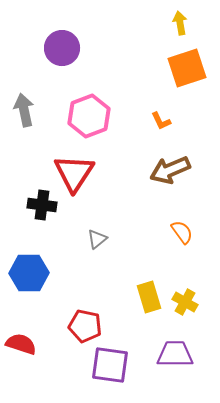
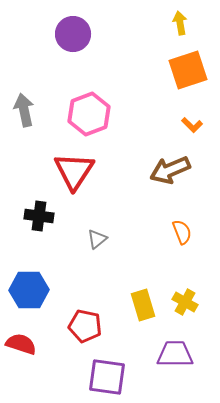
purple circle: moved 11 px right, 14 px up
orange square: moved 1 px right, 2 px down
pink hexagon: moved 2 px up
orange L-shape: moved 31 px right, 4 px down; rotated 20 degrees counterclockwise
red triangle: moved 2 px up
black cross: moved 3 px left, 11 px down
orange semicircle: rotated 15 degrees clockwise
blue hexagon: moved 17 px down
yellow rectangle: moved 6 px left, 8 px down
purple square: moved 3 px left, 12 px down
